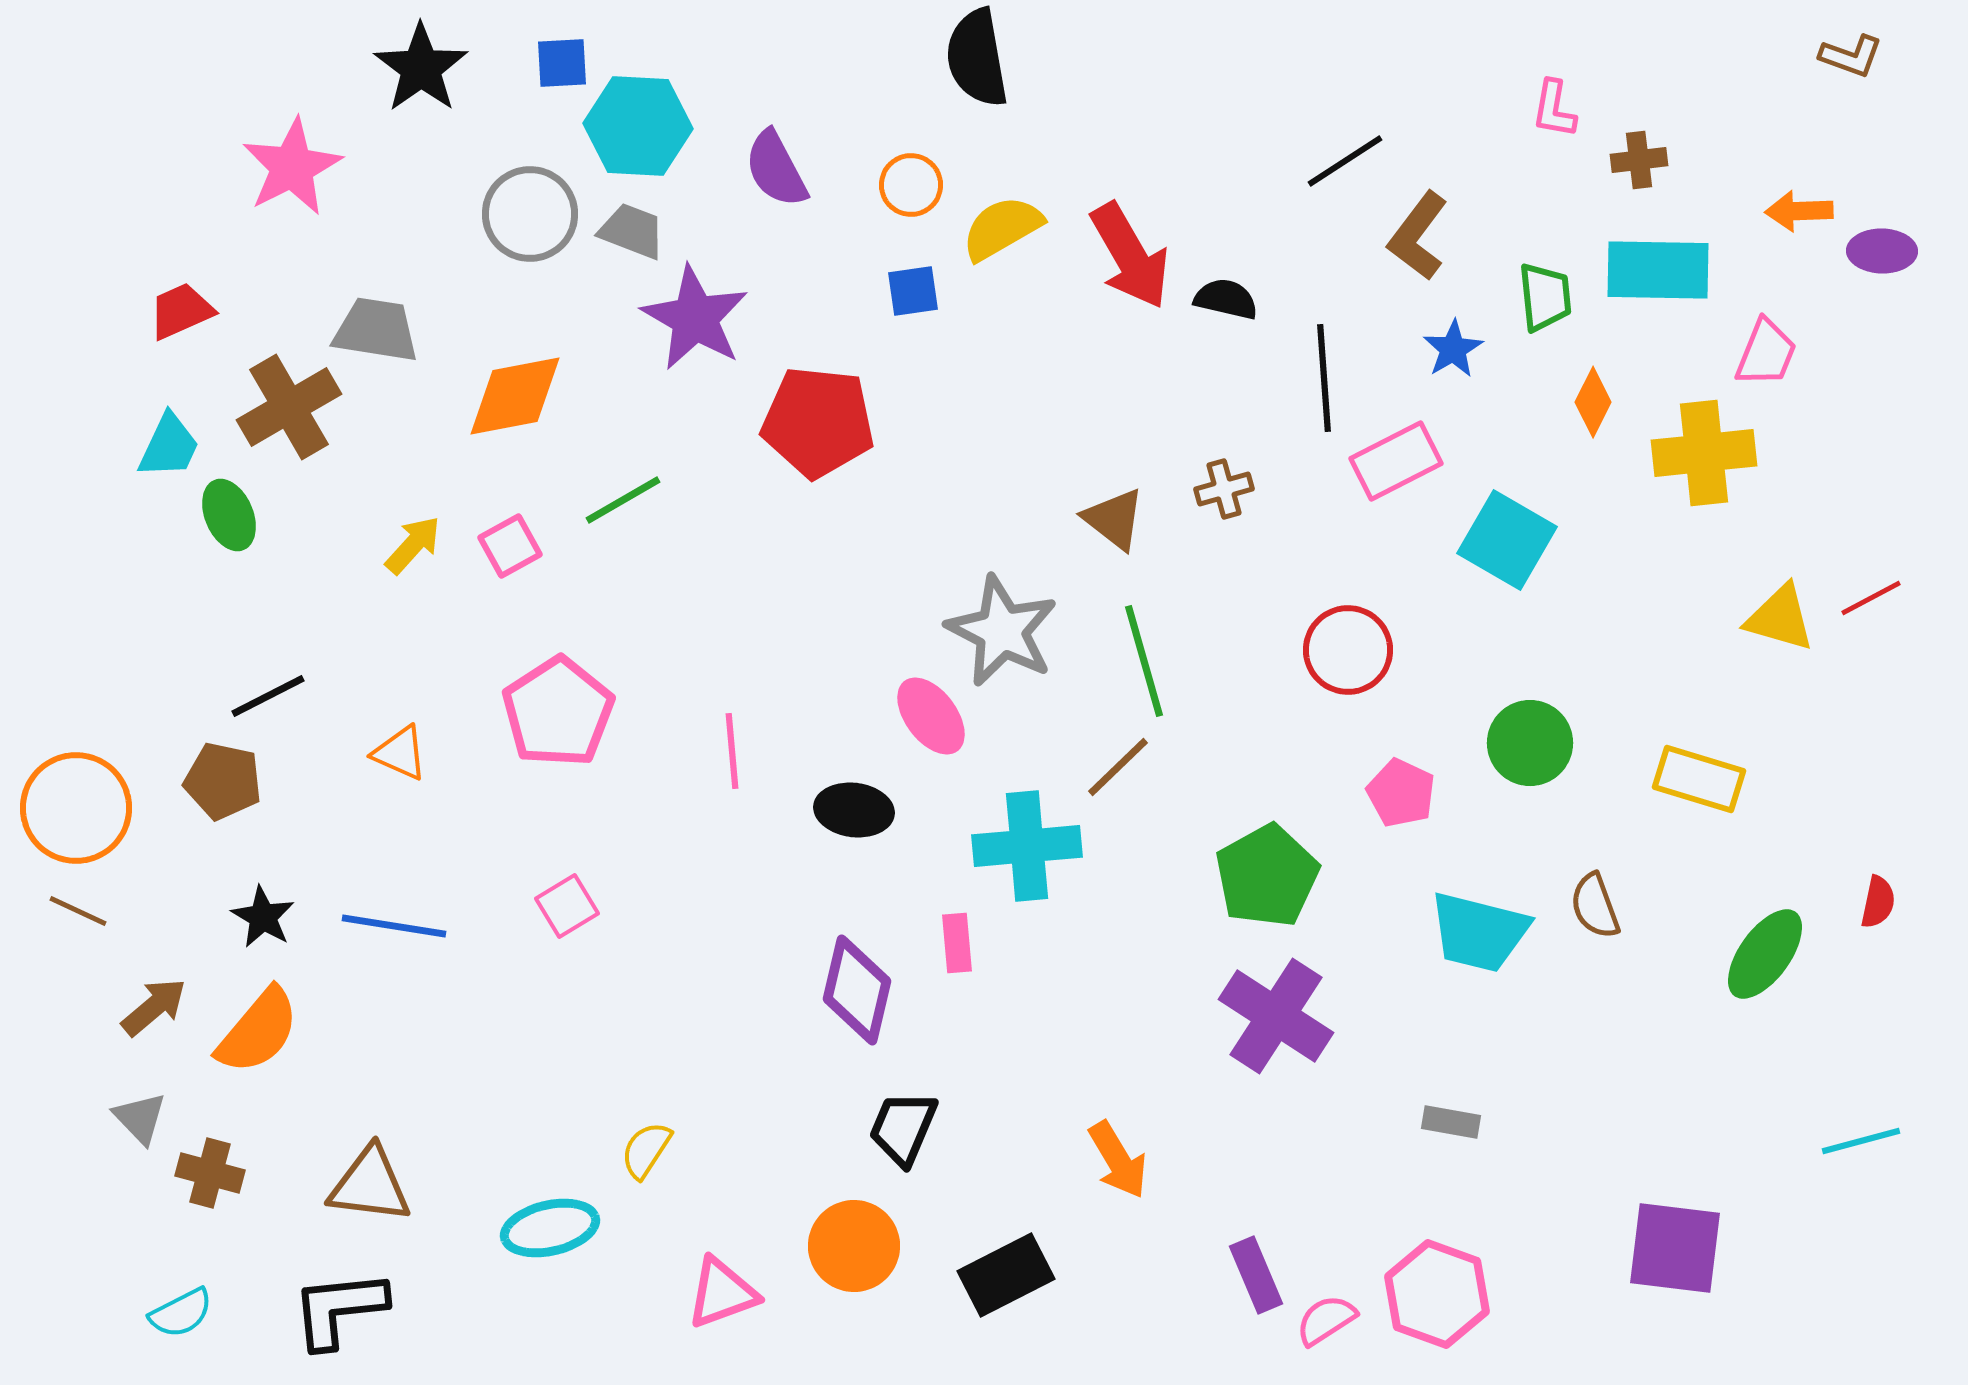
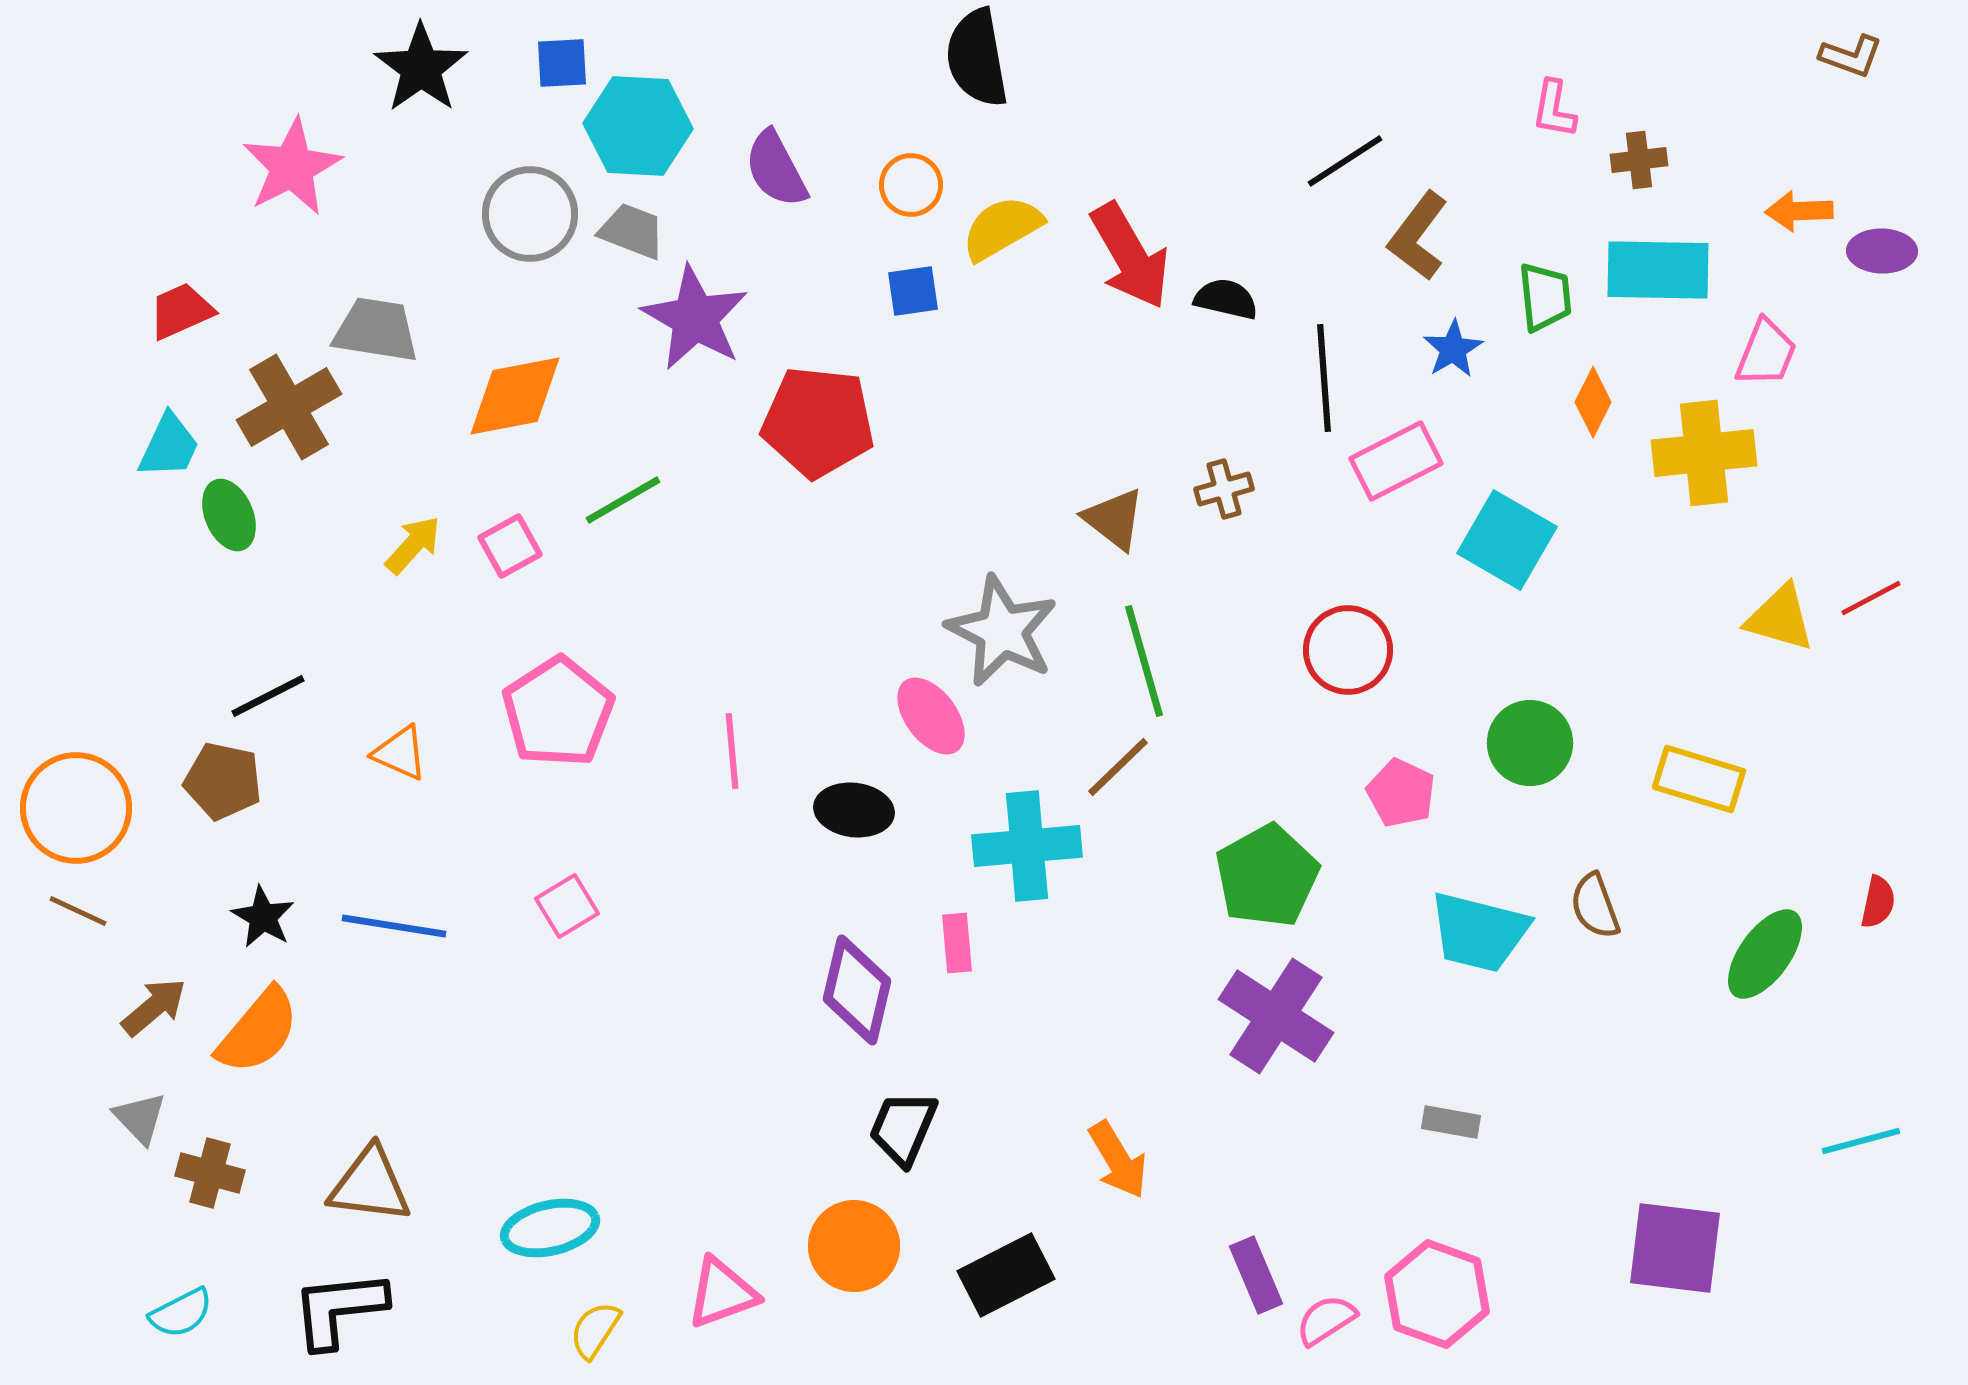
yellow semicircle at (646, 1150): moved 51 px left, 180 px down
